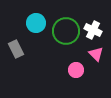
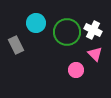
green circle: moved 1 px right, 1 px down
gray rectangle: moved 4 px up
pink triangle: moved 1 px left
